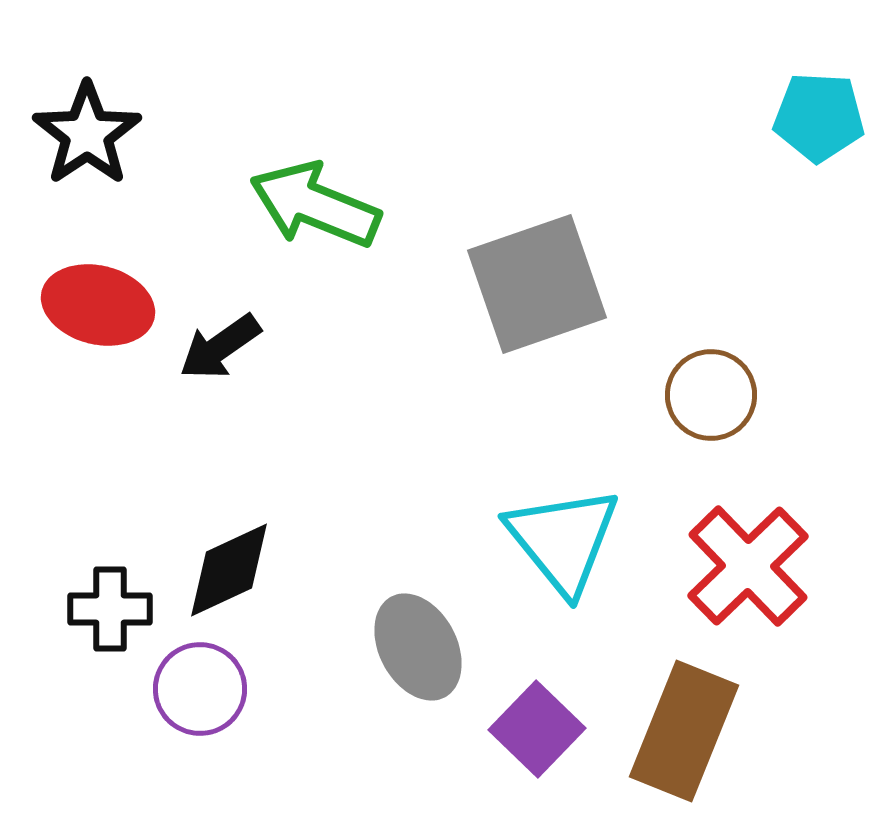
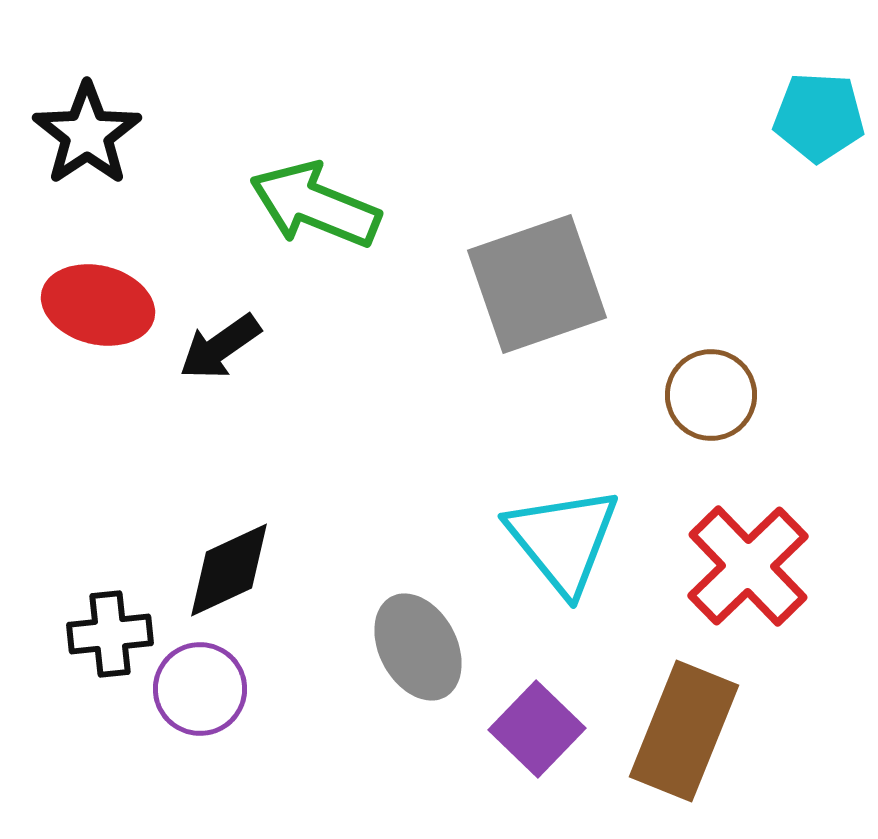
black cross: moved 25 px down; rotated 6 degrees counterclockwise
